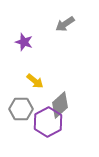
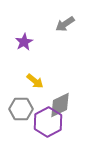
purple star: rotated 24 degrees clockwise
gray diamond: rotated 16 degrees clockwise
